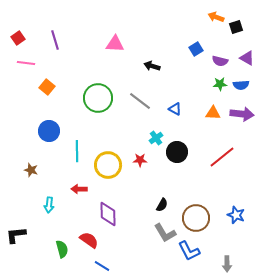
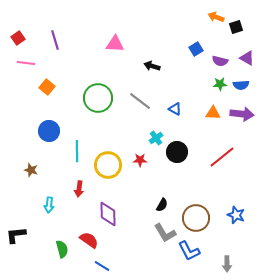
red arrow: rotated 84 degrees counterclockwise
